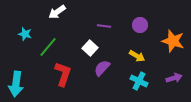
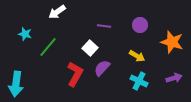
orange star: moved 1 px left, 1 px down
red L-shape: moved 12 px right; rotated 10 degrees clockwise
